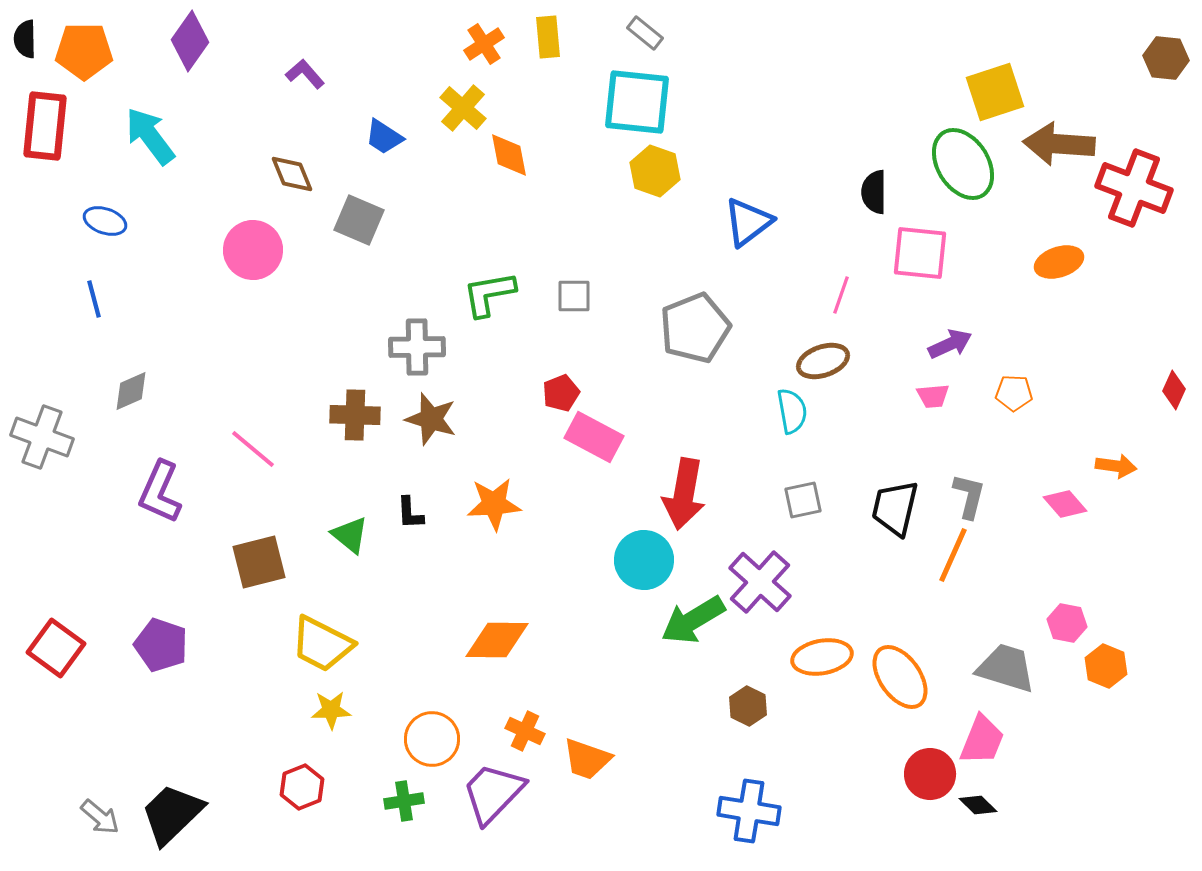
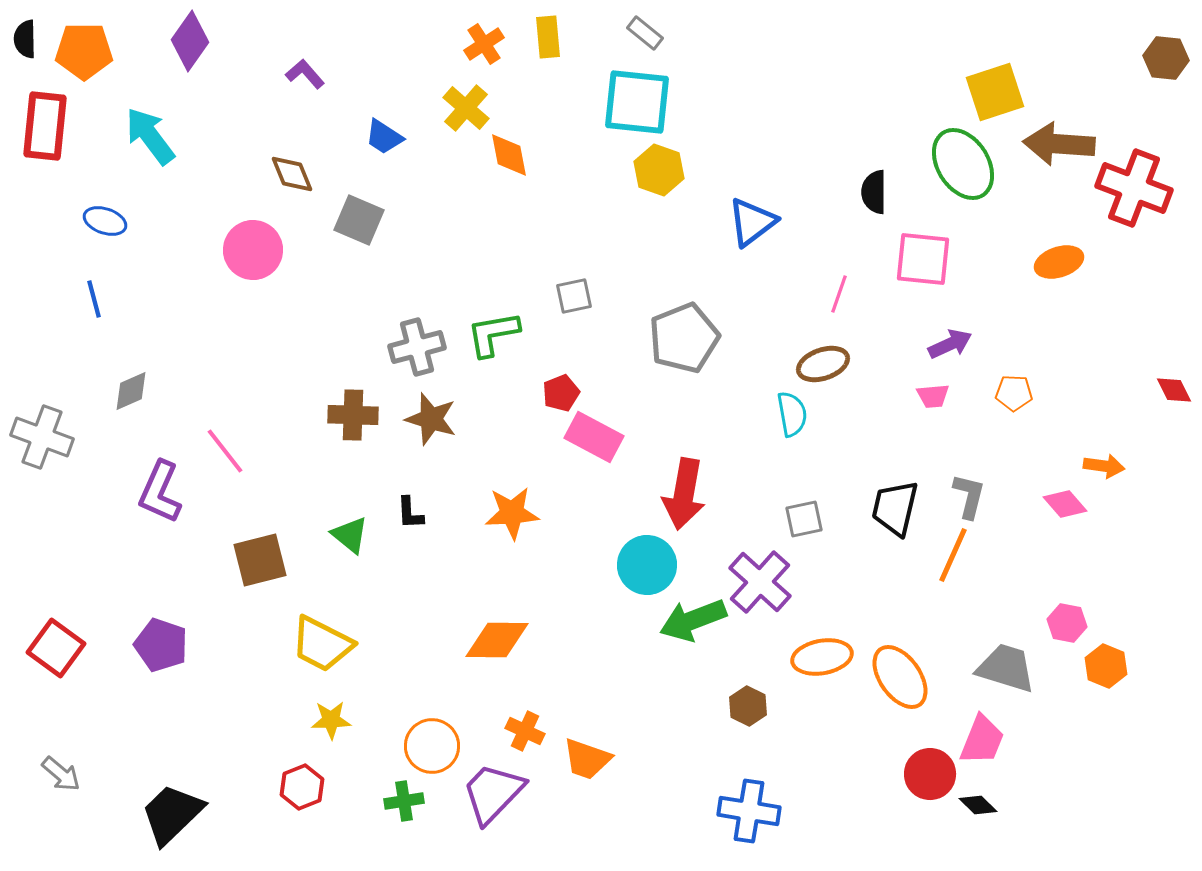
yellow cross at (463, 108): moved 3 px right
yellow hexagon at (655, 171): moved 4 px right, 1 px up
blue triangle at (748, 222): moved 4 px right
pink square at (920, 253): moved 3 px right, 6 px down
green L-shape at (489, 294): moved 4 px right, 40 px down
pink line at (841, 295): moved 2 px left, 1 px up
gray square at (574, 296): rotated 12 degrees counterclockwise
gray pentagon at (695, 328): moved 11 px left, 10 px down
gray cross at (417, 347): rotated 14 degrees counterclockwise
brown ellipse at (823, 361): moved 3 px down
red diamond at (1174, 390): rotated 51 degrees counterclockwise
cyan semicircle at (792, 411): moved 3 px down
brown cross at (355, 415): moved 2 px left
pink line at (253, 449): moved 28 px left, 2 px down; rotated 12 degrees clockwise
orange arrow at (1116, 466): moved 12 px left
gray square at (803, 500): moved 1 px right, 19 px down
orange star at (494, 504): moved 18 px right, 9 px down
cyan circle at (644, 560): moved 3 px right, 5 px down
brown square at (259, 562): moved 1 px right, 2 px up
green arrow at (693, 620): rotated 10 degrees clockwise
yellow star at (331, 710): moved 10 px down
orange circle at (432, 739): moved 7 px down
gray arrow at (100, 817): moved 39 px left, 43 px up
